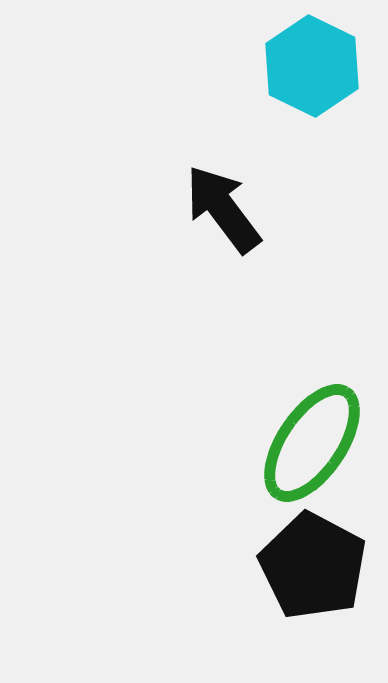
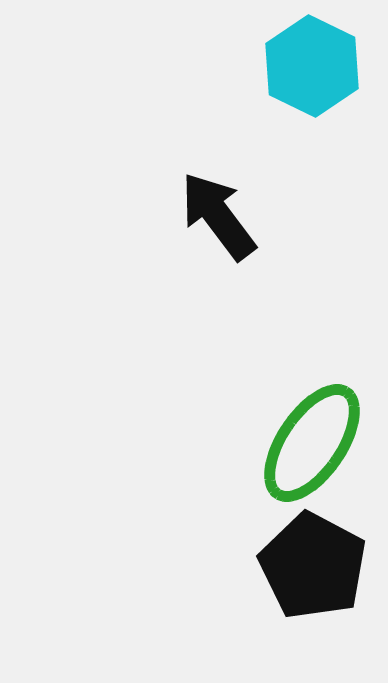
black arrow: moved 5 px left, 7 px down
